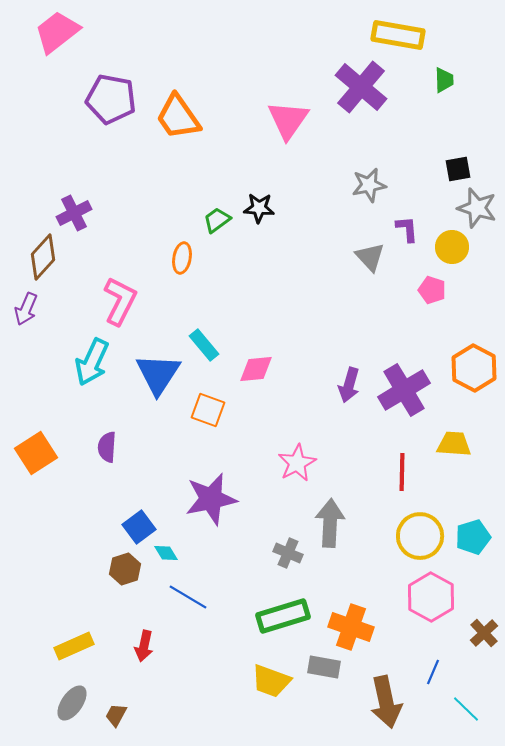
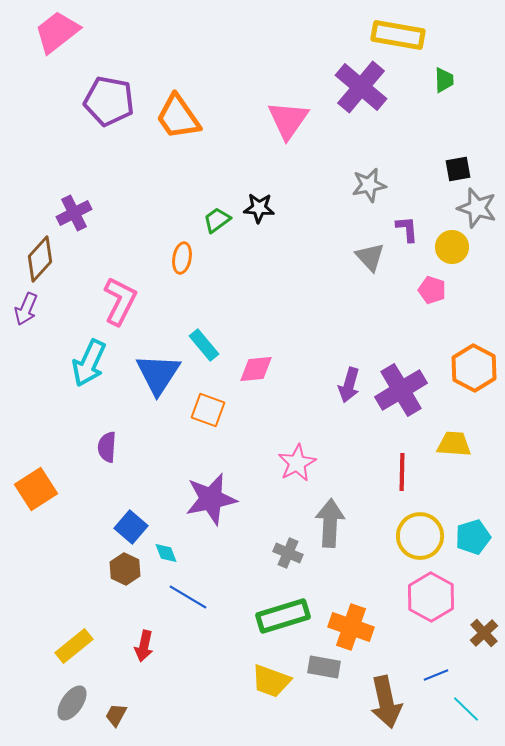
purple pentagon at (111, 99): moved 2 px left, 2 px down
brown diamond at (43, 257): moved 3 px left, 2 px down
cyan arrow at (92, 362): moved 3 px left, 1 px down
purple cross at (404, 390): moved 3 px left
orange square at (36, 453): moved 36 px down
blue square at (139, 527): moved 8 px left; rotated 12 degrees counterclockwise
cyan diamond at (166, 553): rotated 10 degrees clockwise
brown hexagon at (125, 569): rotated 16 degrees counterclockwise
yellow rectangle at (74, 646): rotated 15 degrees counterclockwise
blue line at (433, 672): moved 3 px right, 3 px down; rotated 45 degrees clockwise
